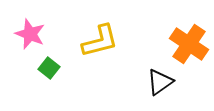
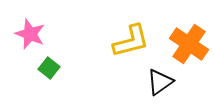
yellow L-shape: moved 31 px right
